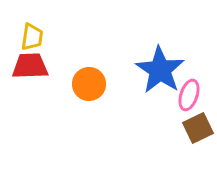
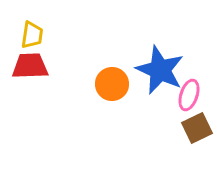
yellow trapezoid: moved 2 px up
blue star: rotated 9 degrees counterclockwise
orange circle: moved 23 px right
brown square: moved 1 px left
